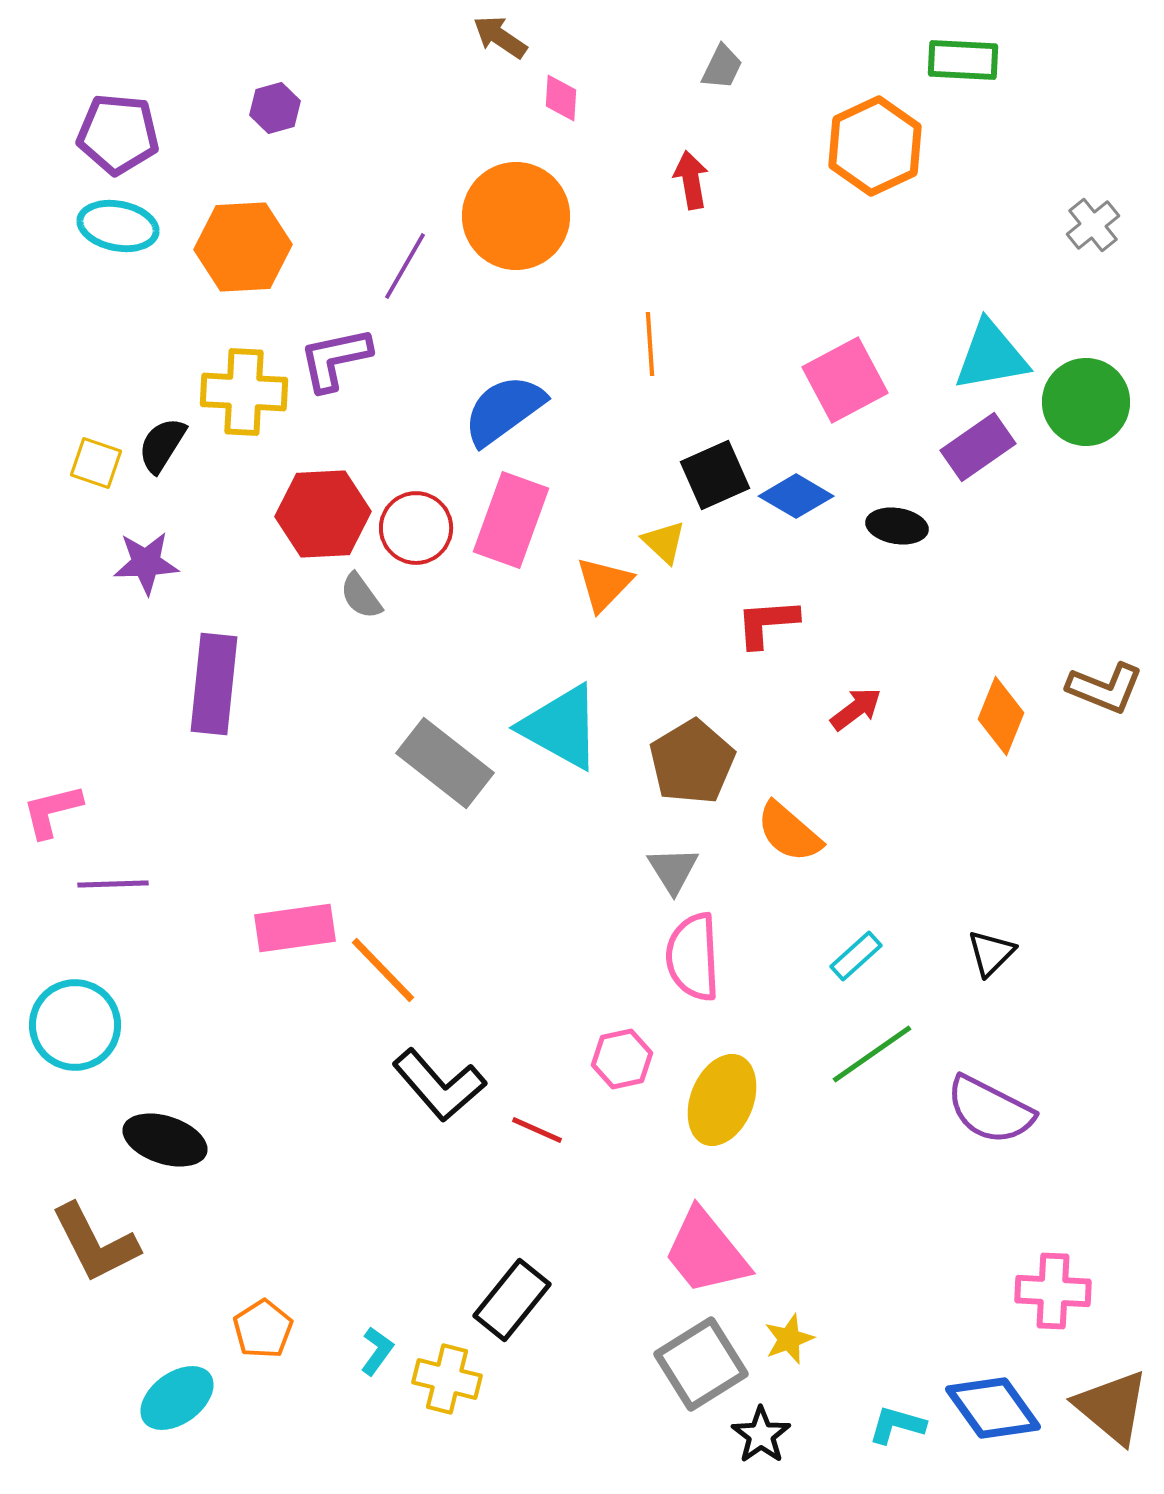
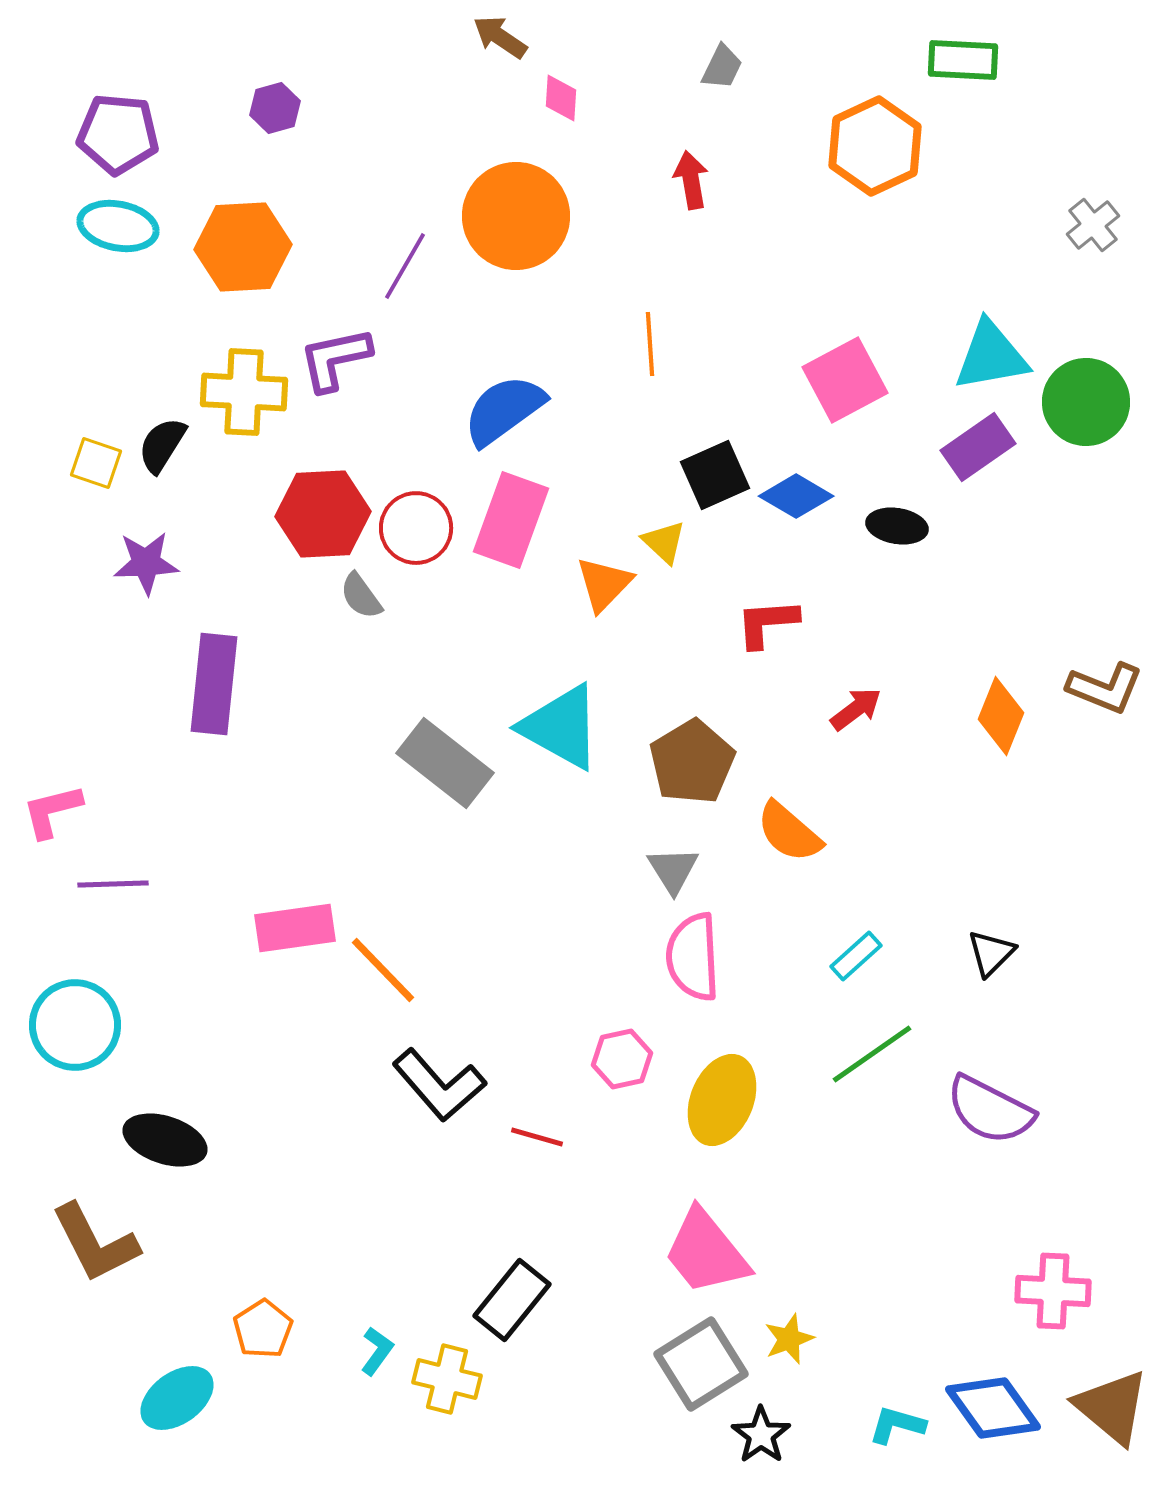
red line at (537, 1130): moved 7 px down; rotated 8 degrees counterclockwise
